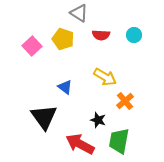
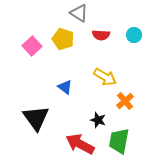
black triangle: moved 8 px left, 1 px down
